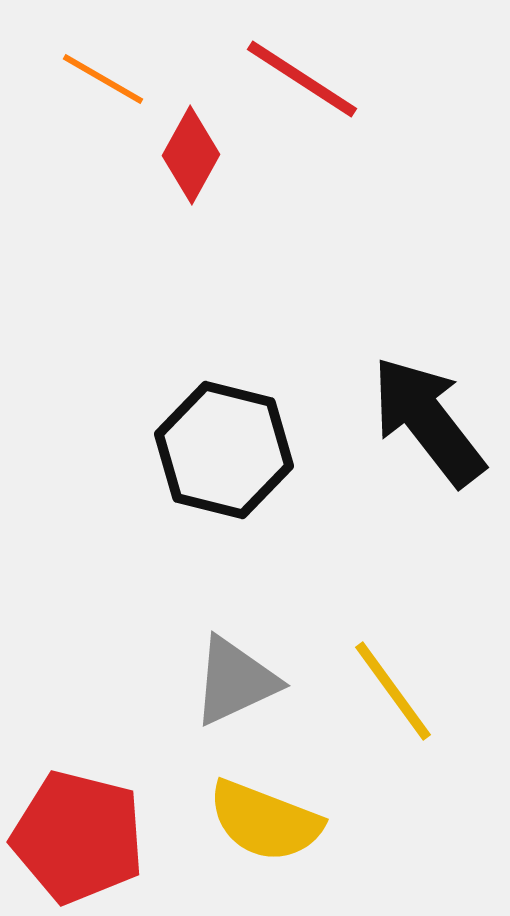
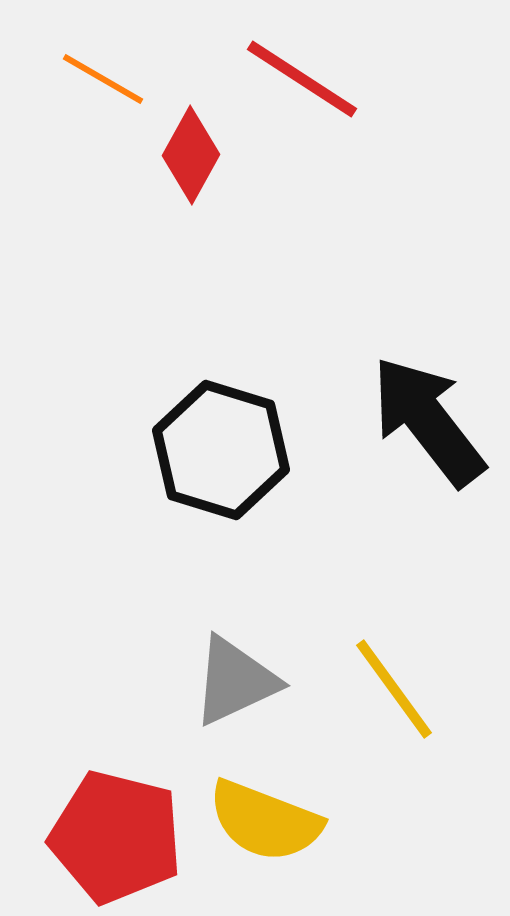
black hexagon: moved 3 px left; rotated 3 degrees clockwise
yellow line: moved 1 px right, 2 px up
red pentagon: moved 38 px right
